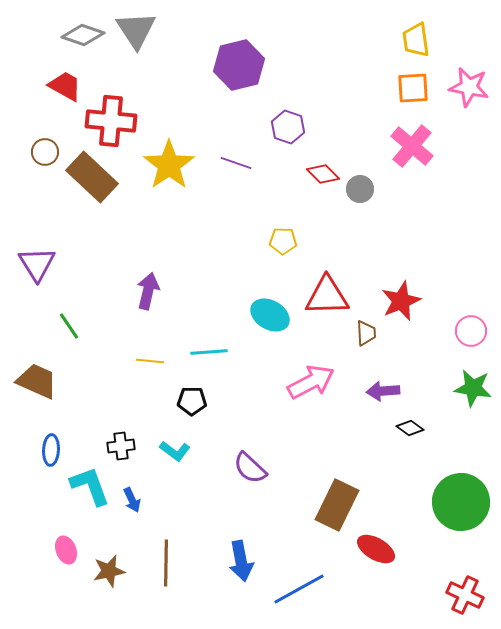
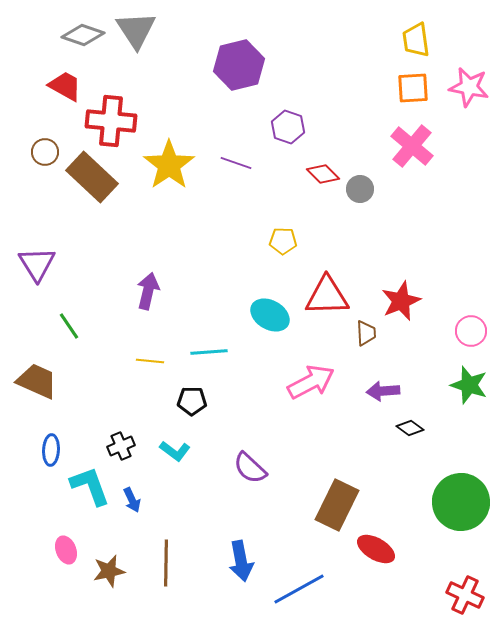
green star at (473, 388): moved 4 px left, 3 px up; rotated 9 degrees clockwise
black cross at (121, 446): rotated 16 degrees counterclockwise
